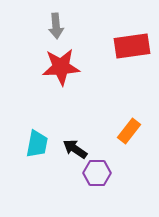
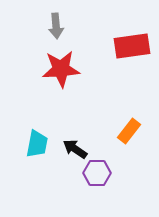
red star: moved 2 px down
